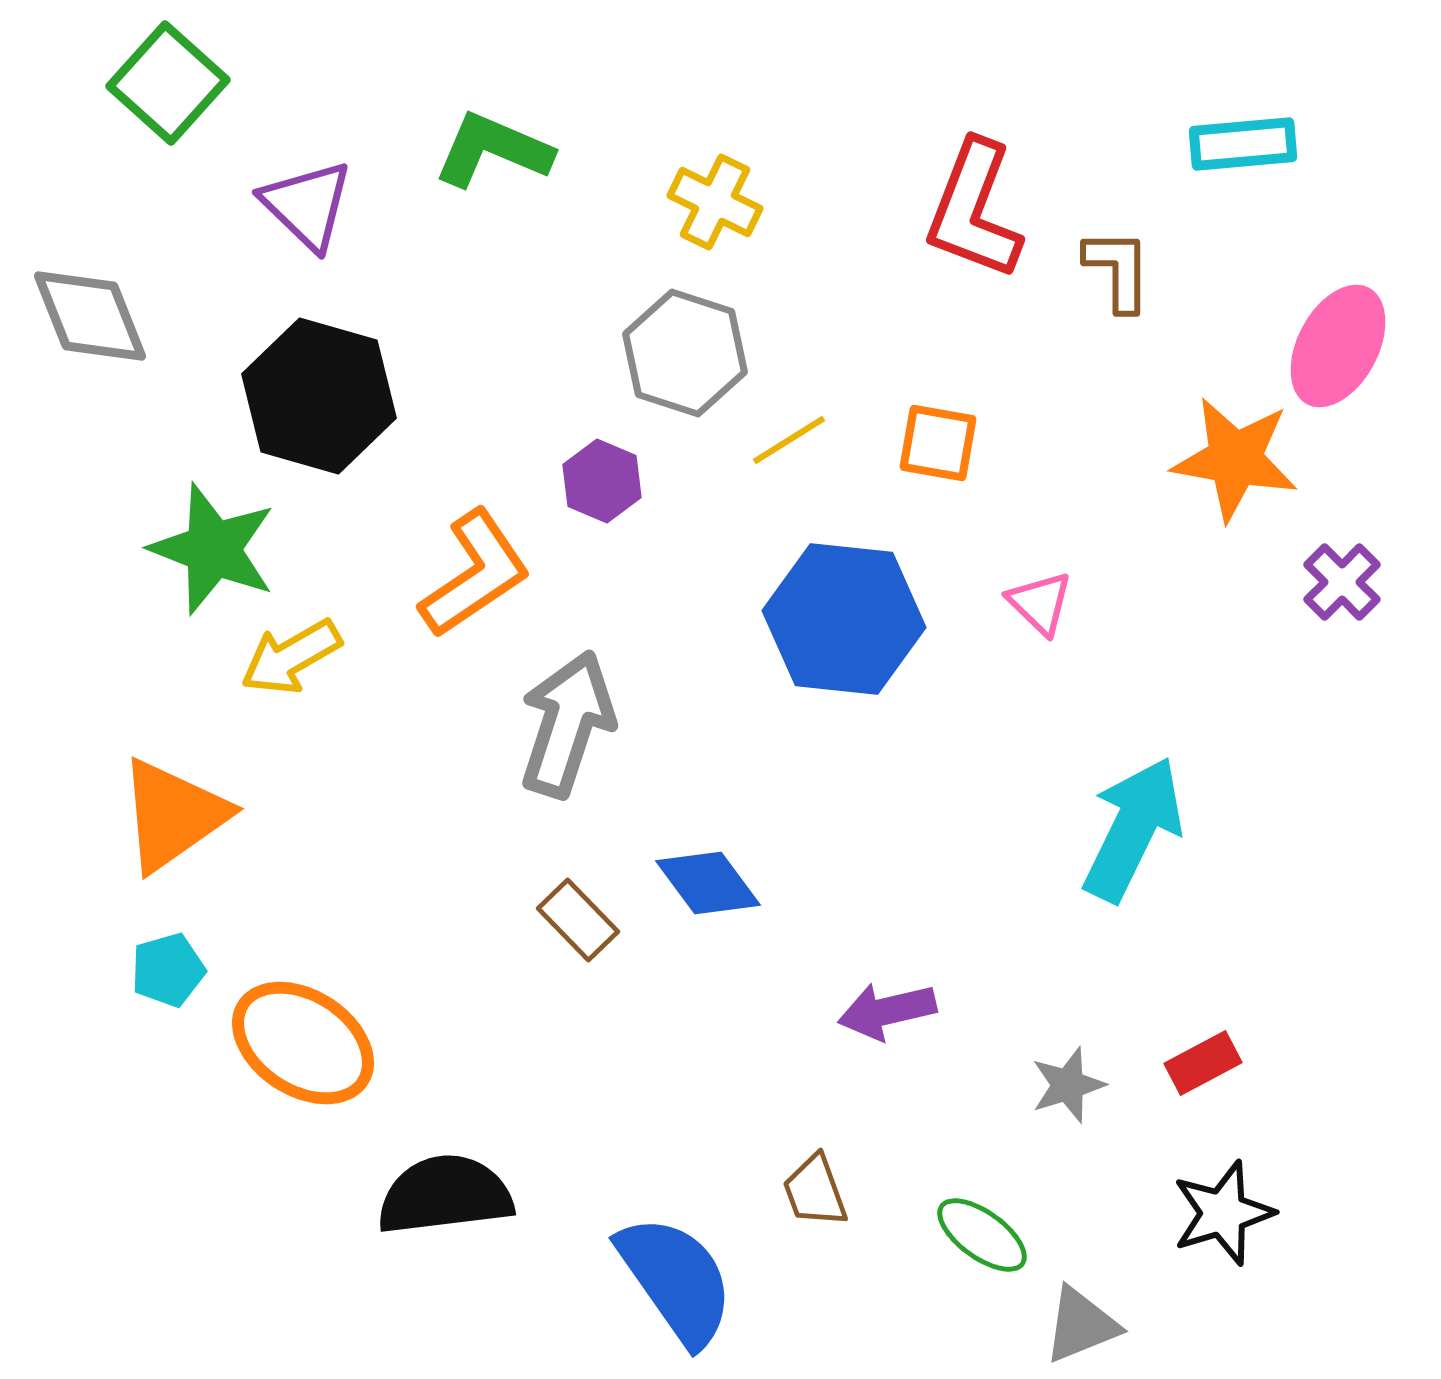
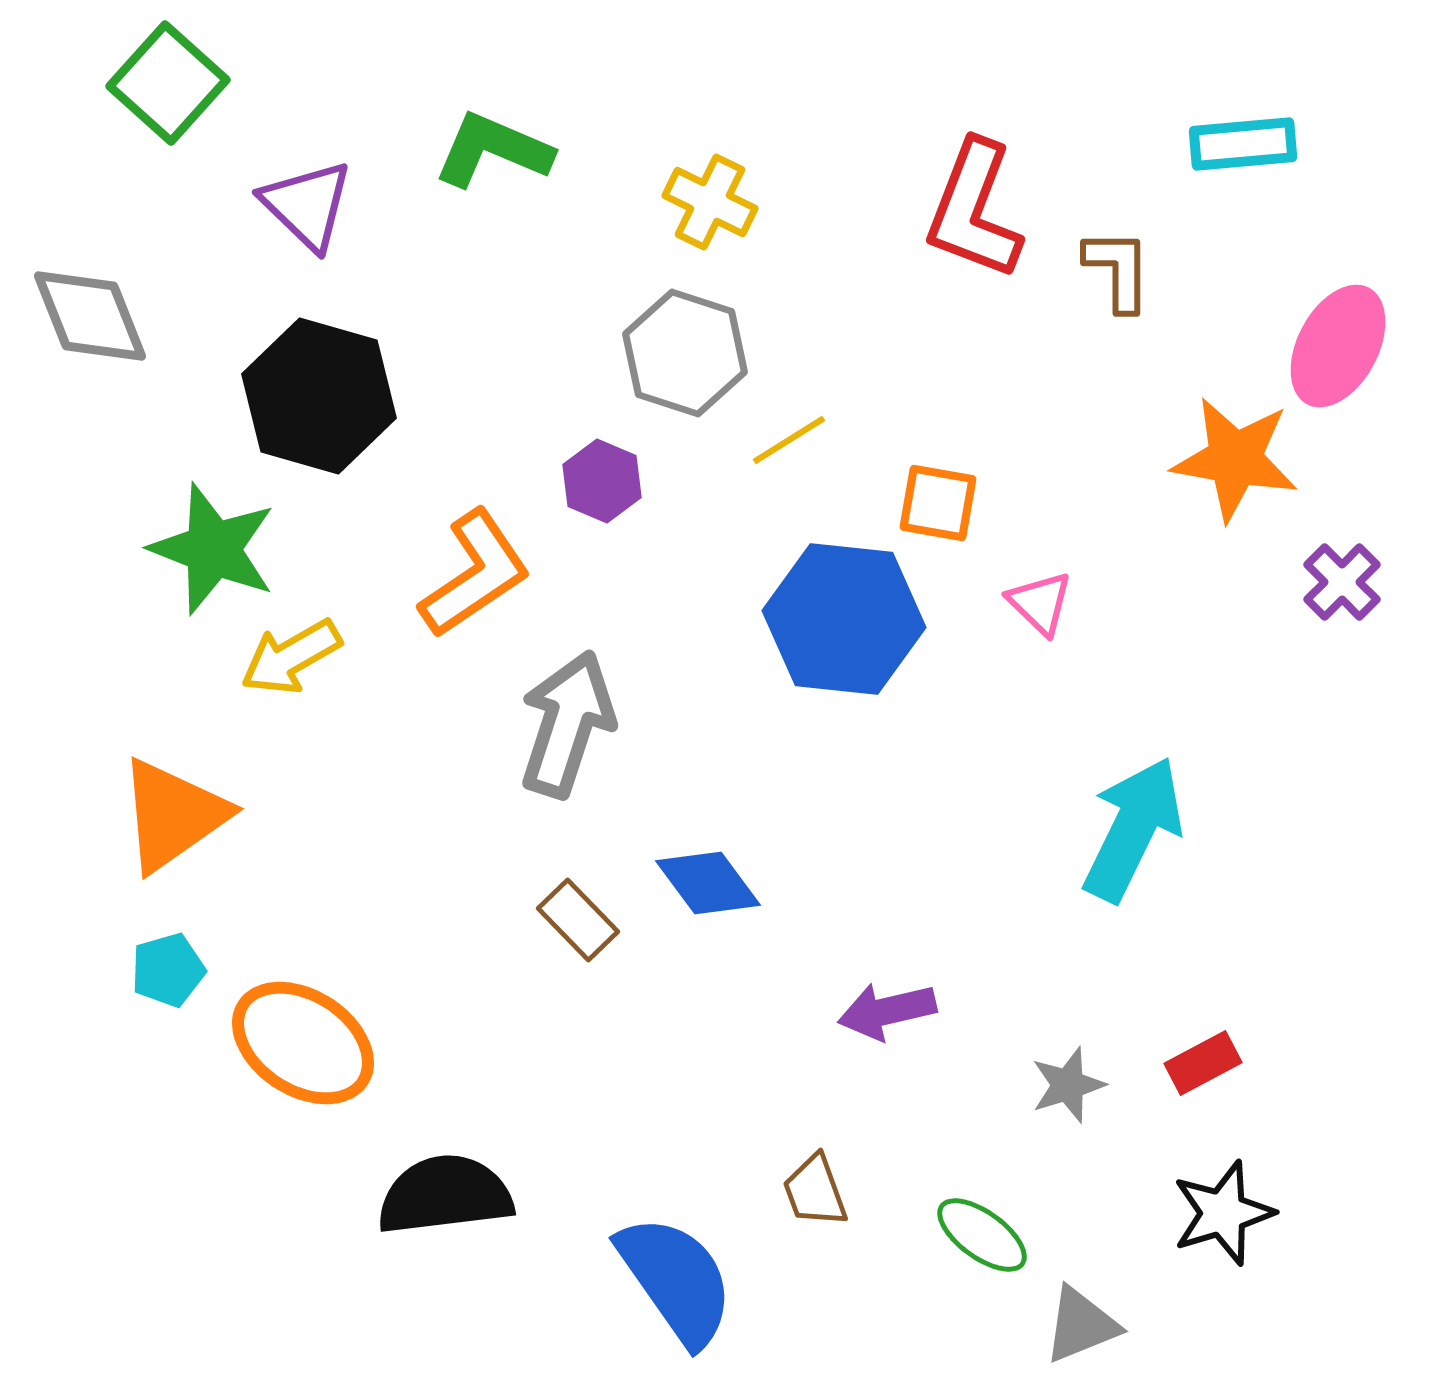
yellow cross: moved 5 px left
orange square: moved 60 px down
